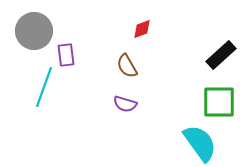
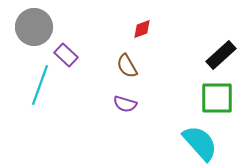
gray circle: moved 4 px up
purple rectangle: rotated 40 degrees counterclockwise
cyan line: moved 4 px left, 2 px up
green square: moved 2 px left, 4 px up
cyan semicircle: rotated 6 degrees counterclockwise
